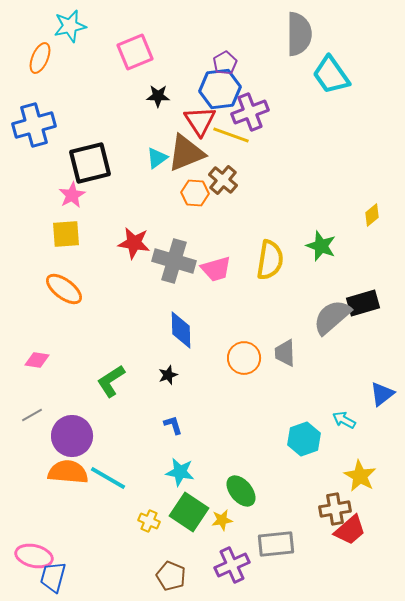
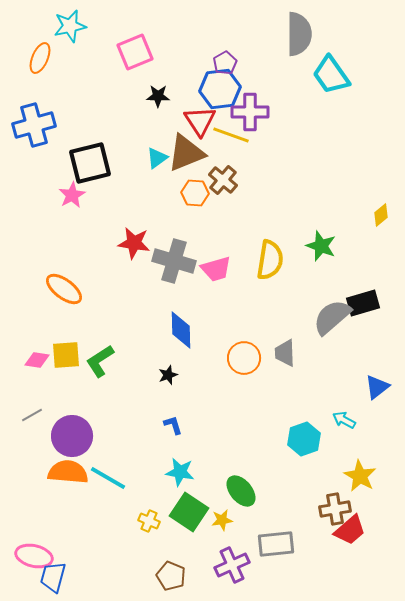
purple cross at (250, 112): rotated 21 degrees clockwise
yellow diamond at (372, 215): moved 9 px right
yellow square at (66, 234): moved 121 px down
green L-shape at (111, 381): moved 11 px left, 20 px up
blue triangle at (382, 394): moved 5 px left, 7 px up
